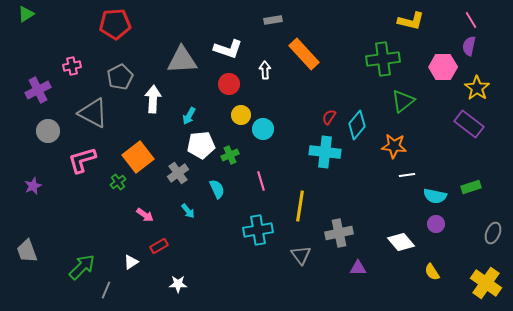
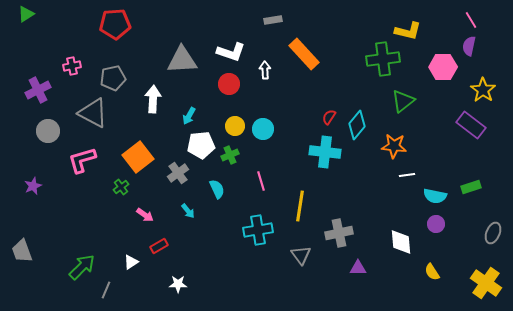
yellow L-shape at (411, 21): moved 3 px left, 10 px down
white L-shape at (228, 49): moved 3 px right, 3 px down
gray pentagon at (120, 77): moved 7 px left, 1 px down; rotated 15 degrees clockwise
yellow star at (477, 88): moved 6 px right, 2 px down
yellow circle at (241, 115): moved 6 px left, 11 px down
purple rectangle at (469, 124): moved 2 px right, 1 px down
green cross at (118, 182): moved 3 px right, 5 px down
white diamond at (401, 242): rotated 36 degrees clockwise
gray trapezoid at (27, 251): moved 5 px left
